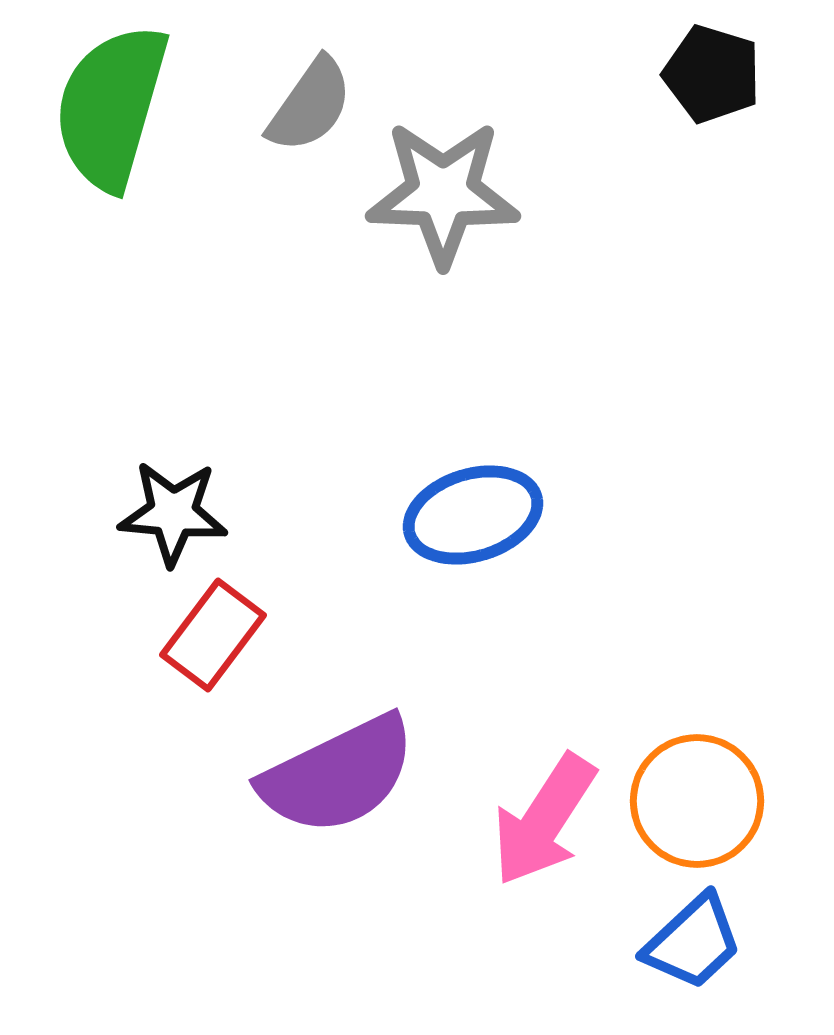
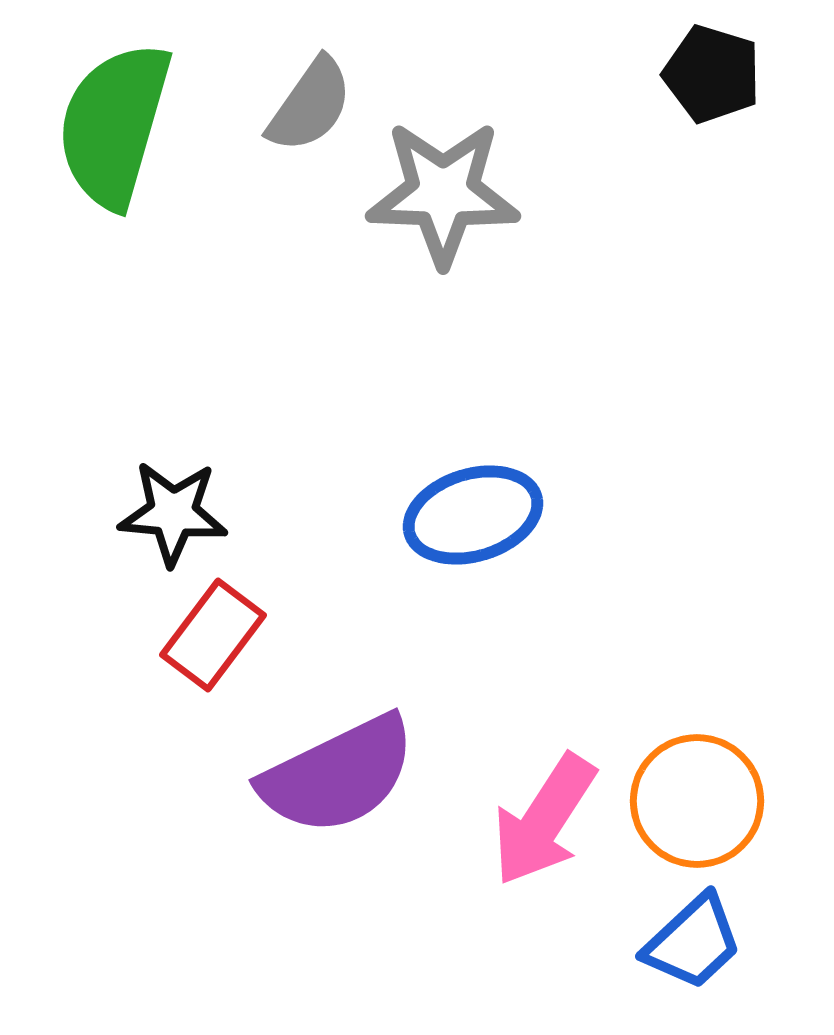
green semicircle: moved 3 px right, 18 px down
